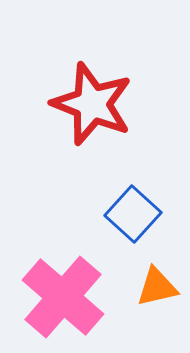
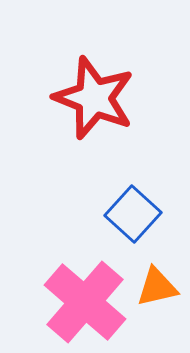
red star: moved 2 px right, 6 px up
pink cross: moved 22 px right, 5 px down
